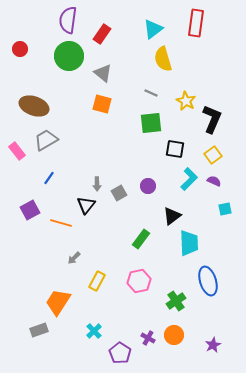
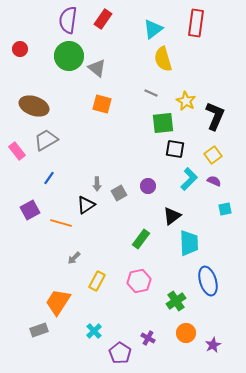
red rectangle at (102, 34): moved 1 px right, 15 px up
gray triangle at (103, 73): moved 6 px left, 5 px up
black L-shape at (212, 119): moved 3 px right, 3 px up
green square at (151, 123): moved 12 px right
black triangle at (86, 205): rotated 18 degrees clockwise
orange circle at (174, 335): moved 12 px right, 2 px up
